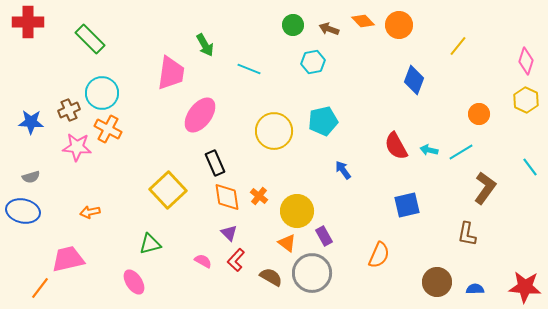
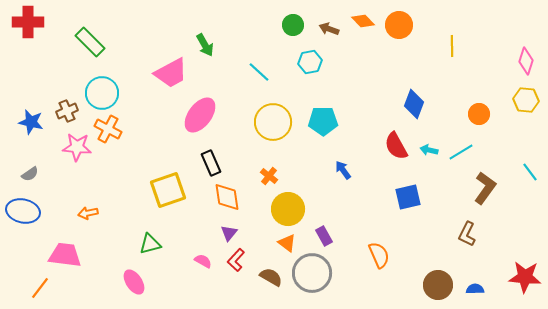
green rectangle at (90, 39): moved 3 px down
yellow line at (458, 46): moved 6 px left; rotated 40 degrees counterclockwise
cyan hexagon at (313, 62): moved 3 px left
cyan line at (249, 69): moved 10 px right, 3 px down; rotated 20 degrees clockwise
pink trapezoid at (171, 73): rotated 54 degrees clockwise
blue diamond at (414, 80): moved 24 px down
yellow hexagon at (526, 100): rotated 20 degrees counterclockwise
brown cross at (69, 110): moved 2 px left, 1 px down
cyan pentagon at (323, 121): rotated 12 degrees clockwise
blue star at (31, 122): rotated 10 degrees clockwise
yellow circle at (274, 131): moved 1 px left, 9 px up
black rectangle at (215, 163): moved 4 px left
cyan line at (530, 167): moved 5 px down
gray semicircle at (31, 177): moved 1 px left, 3 px up; rotated 18 degrees counterclockwise
yellow square at (168, 190): rotated 24 degrees clockwise
orange cross at (259, 196): moved 10 px right, 20 px up
blue square at (407, 205): moved 1 px right, 8 px up
yellow circle at (297, 211): moved 9 px left, 2 px up
orange arrow at (90, 212): moved 2 px left, 1 px down
purple triangle at (229, 233): rotated 24 degrees clockwise
brown L-shape at (467, 234): rotated 15 degrees clockwise
orange semicircle at (379, 255): rotated 48 degrees counterclockwise
pink trapezoid at (68, 259): moved 3 px left, 4 px up; rotated 20 degrees clockwise
brown circle at (437, 282): moved 1 px right, 3 px down
red star at (525, 287): moved 10 px up
